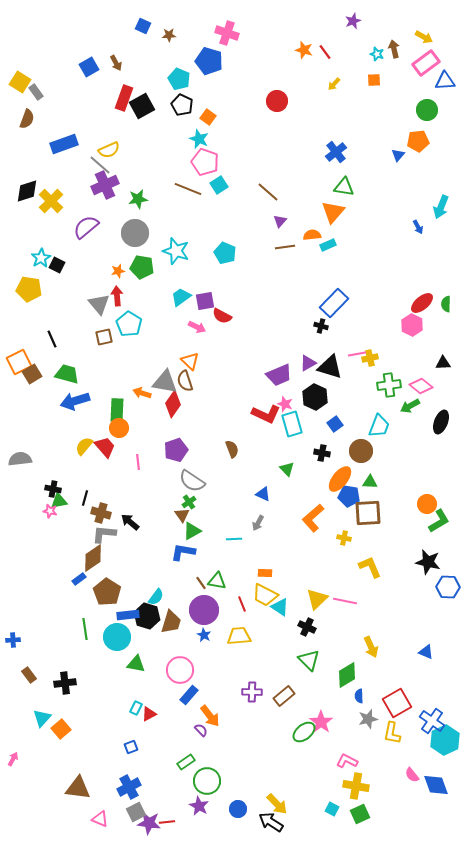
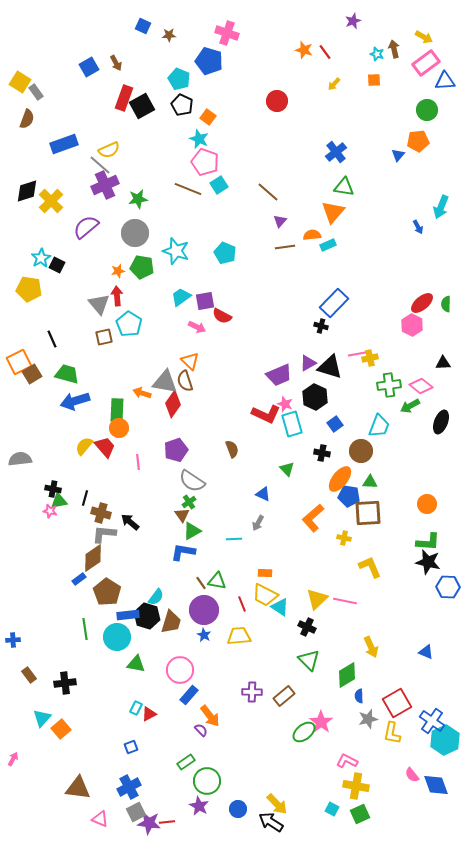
green L-shape at (439, 521): moved 11 px left, 21 px down; rotated 35 degrees clockwise
